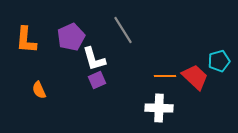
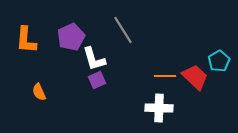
cyan pentagon: rotated 15 degrees counterclockwise
orange semicircle: moved 2 px down
